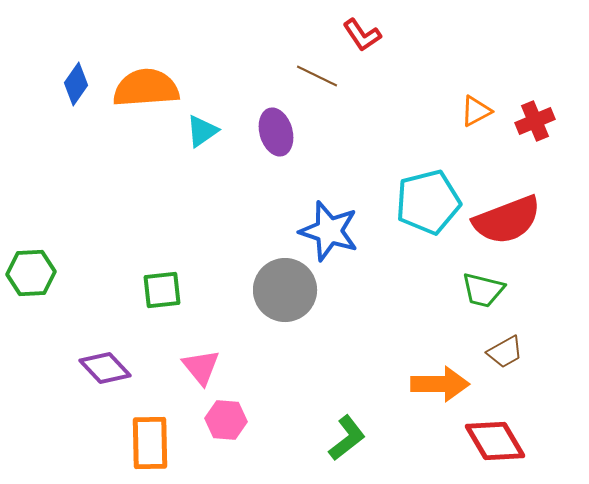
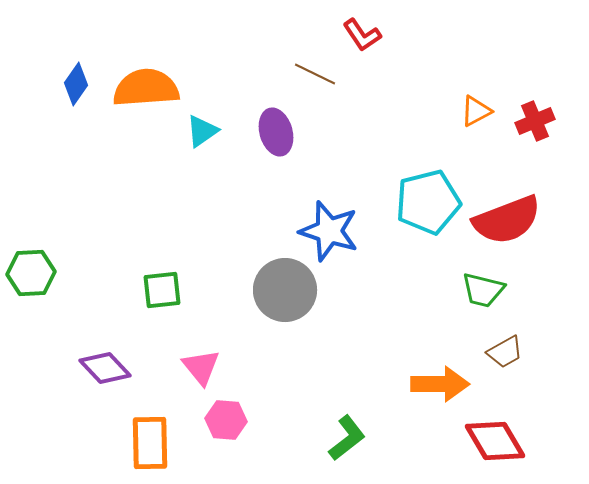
brown line: moved 2 px left, 2 px up
